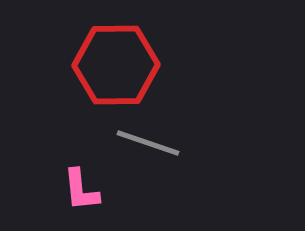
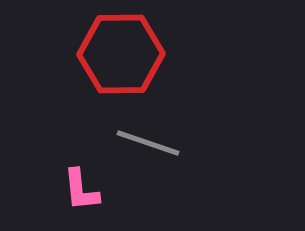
red hexagon: moved 5 px right, 11 px up
